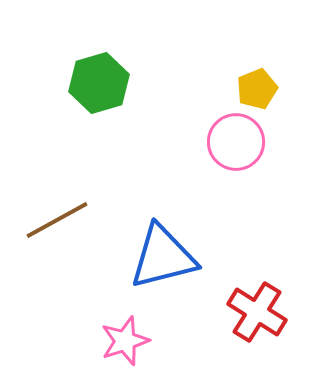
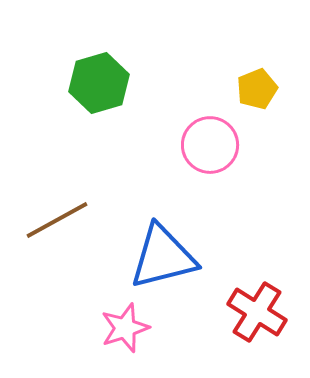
pink circle: moved 26 px left, 3 px down
pink star: moved 13 px up
